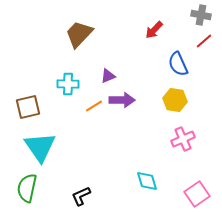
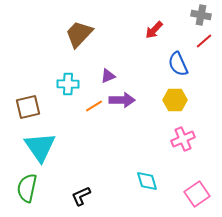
yellow hexagon: rotated 10 degrees counterclockwise
